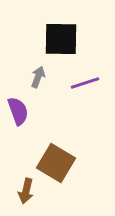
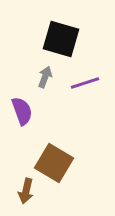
black square: rotated 15 degrees clockwise
gray arrow: moved 7 px right
purple semicircle: moved 4 px right
brown square: moved 2 px left
